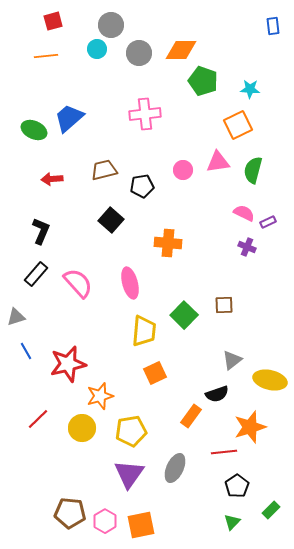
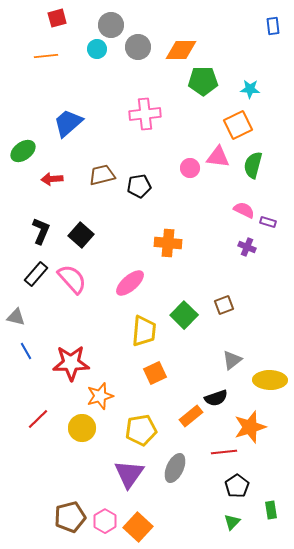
red square at (53, 21): moved 4 px right, 3 px up
gray circle at (139, 53): moved 1 px left, 6 px up
green pentagon at (203, 81): rotated 20 degrees counterclockwise
blue trapezoid at (69, 118): moved 1 px left, 5 px down
green ellipse at (34, 130): moved 11 px left, 21 px down; rotated 60 degrees counterclockwise
pink triangle at (218, 162): moved 5 px up; rotated 15 degrees clockwise
brown trapezoid at (104, 170): moved 2 px left, 5 px down
pink circle at (183, 170): moved 7 px right, 2 px up
green semicircle at (253, 170): moved 5 px up
black pentagon at (142, 186): moved 3 px left
pink semicircle at (244, 213): moved 3 px up
black square at (111, 220): moved 30 px left, 15 px down
purple rectangle at (268, 222): rotated 42 degrees clockwise
pink semicircle at (78, 283): moved 6 px left, 4 px up
pink ellipse at (130, 283): rotated 64 degrees clockwise
brown square at (224, 305): rotated 18 degrees counterclockwise
gray triangle at (16, 317): rotated 30 degrees clockwise
red star at (68, 364): moved 3 px right, 1 px up; rotated 12 degrees clockwise
yellow ellipse at (270, 380): rotated 12 degrees counterclockwise
black semicircle at (217, 394): moved 1 px left, 4 px down
orange rectangle at (191, 416): rotated 15 degrees clockwise
yellow pentagon at (131, 431): moved 10 px right, 1 px up
green rectangle at (271, 510): rotated 54 degrees counterclockwise
brown pentagon at (70, 513): moved 4 px down; rotated 20 degrees counterclockwise
orange square at (141, 525): moved 3 px left, 2 px down; rotated 36 degrees counterclockwise
